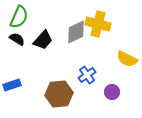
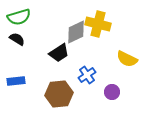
green semicircle: rotated 50 degrees clockwise
black trapezoid: moved 16 px right, 13 px down; rotated 15 degrees clockwise
blue rectangle: moved 4 px right, 4 px up; rotated 12 degrees clockwise
